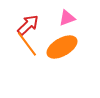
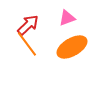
orange ellipse: moved 10 px right
